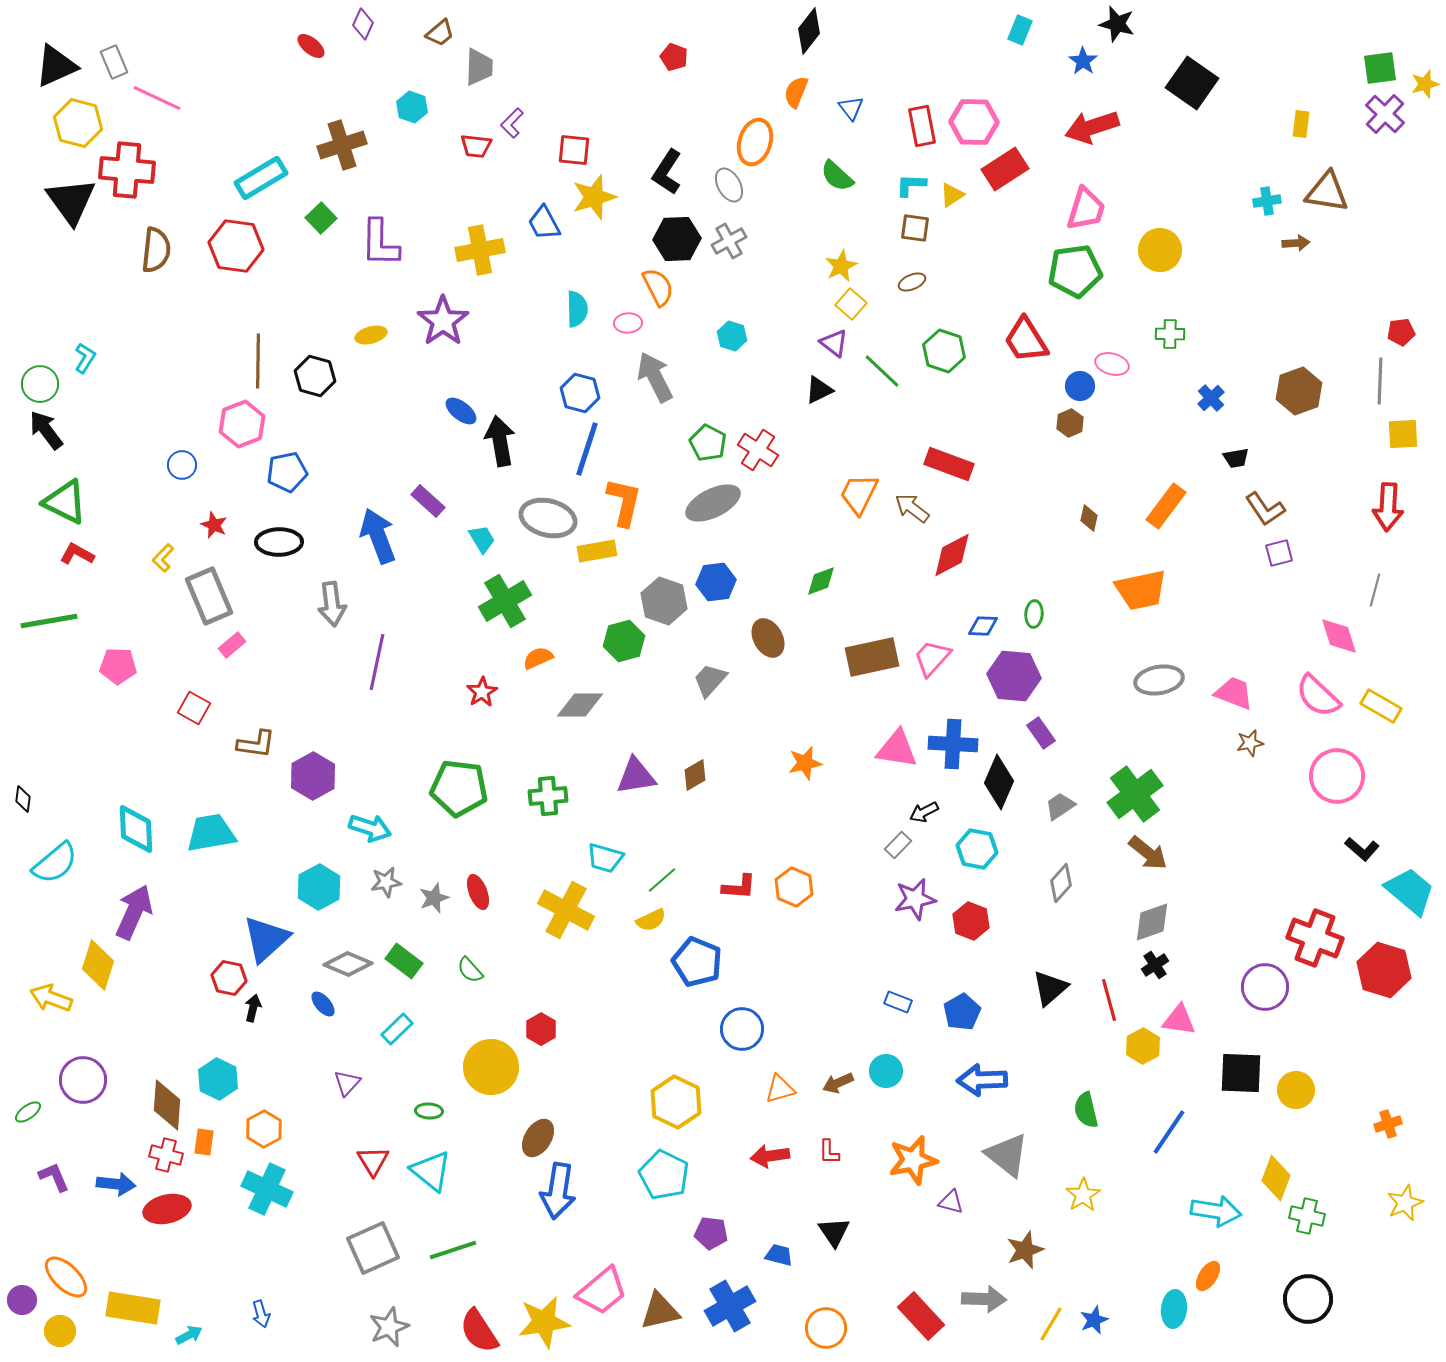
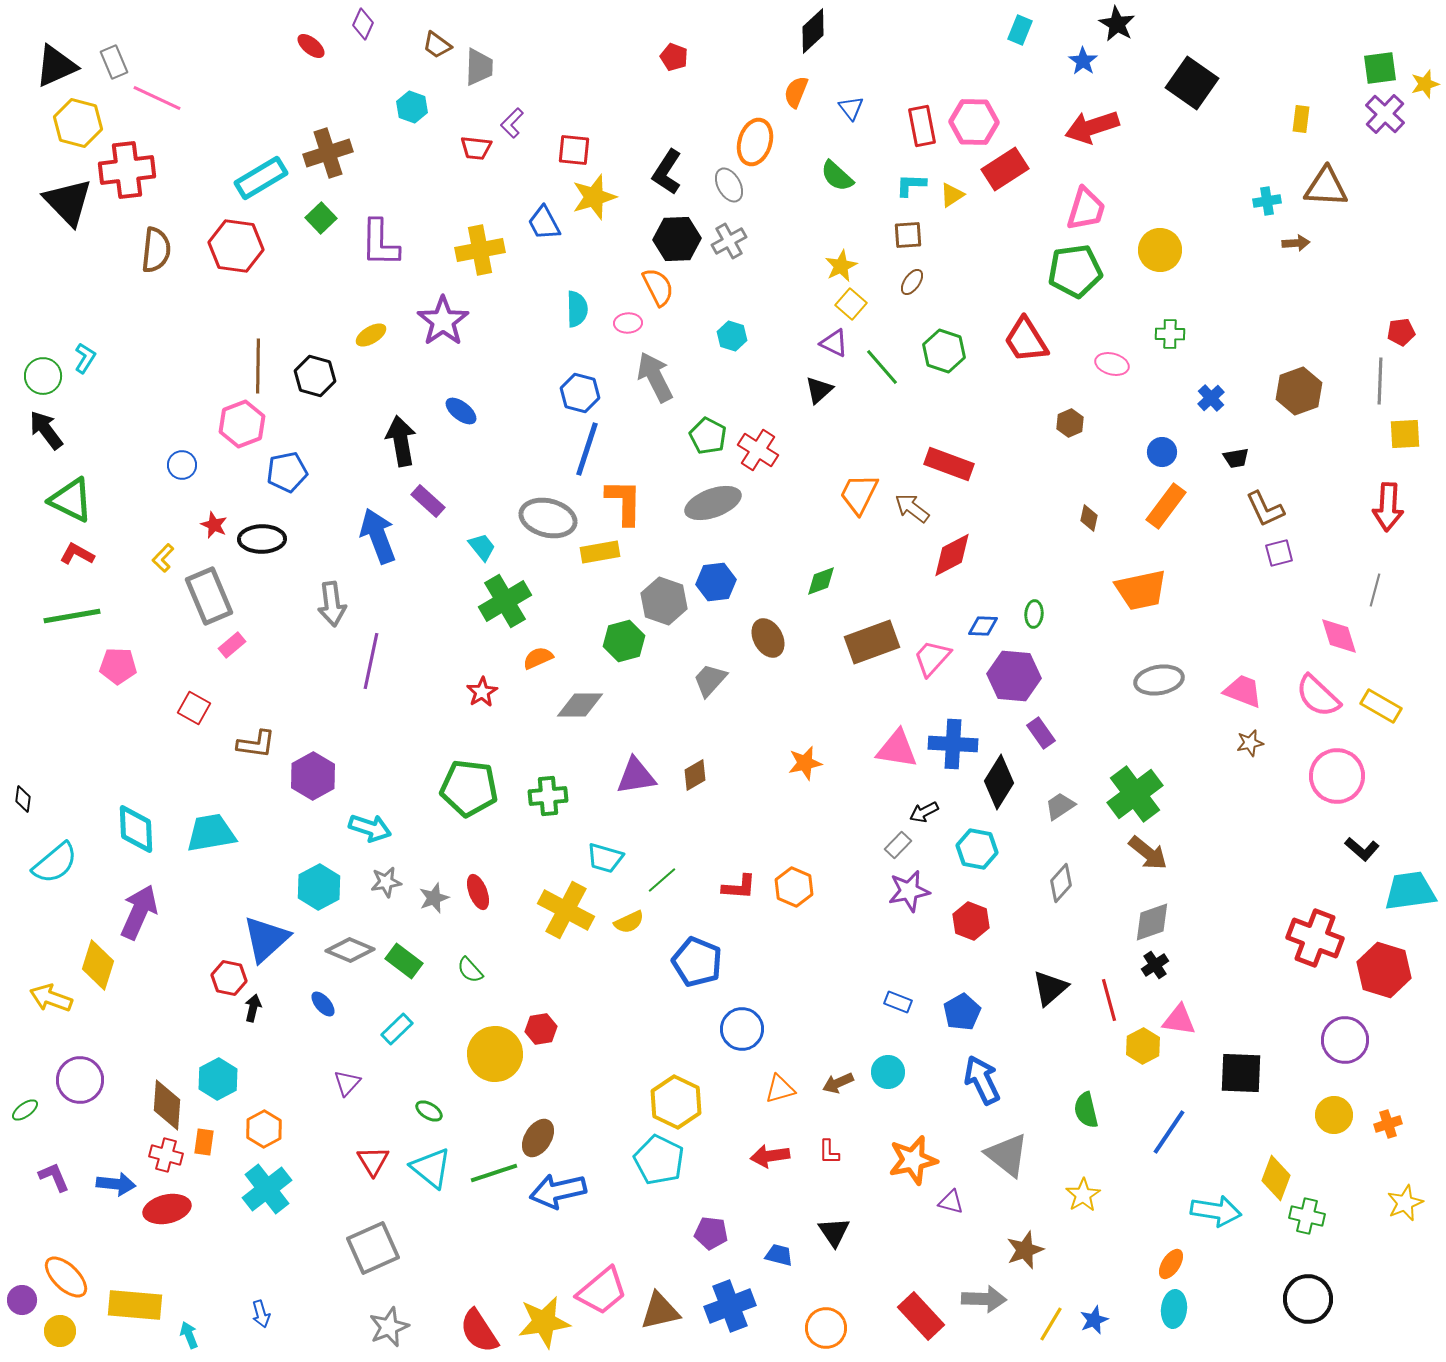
black star at (1117, 24): rotated 15 degrees clockwise
black diamond at (809, 31): moved 4 px right; rotated 9 degrees clockwise
brown trapezoid at (440, 33): moved 3 px left, 12 px down; rotated 76 degrees clockwise
yellow rectangle at (1301, 124): moved 5 px up
brown cross at (342, 145): moved 14 px left, 8 px down
red trapezoid at (476, 146): moved 2 px down
red cross at (127, 170): rotated 12 degrees counterclockwise
brown triangle at (1327, 192): moved 1 px left, 5 px up; rotated 6 degrees counterclockwise
black triangle at (71, 201): moved 3 px left, 1 px down; rotated 8 degrees counterclockwise
brown square at (915, 228): moved 7 px left, 7 px down; rotated 12 degrees counterclockwise
brown ellipse at (912, 282): rotated 32 degrees counterclockwise
yellow ellipse at (371, 335): rotated 16 degrees counterclockwise
purple triangle at (834, 343): rotated 12 degrees counterclockwise
brown line at (258, 361): moved 5 px down
green line at (882, 371): moved 4 px up; rotated 6 degrees clockwise
green circle at (40, 384): moved 3 px right, 8 px up
blue circle at (1080, 386): moved 82 px right, 66 px down
black triangle at (819, 390): rotated 16 degrees counterclockwise
yellow square at (1403, 434): moved 2 px right
black arrow at (500, 441): moved 99 px left
green pentagon at (708, 443): moved 7 px up
green triangle at (65, 502): moved 6 px right, 2 px up
orange L-shape at (624, 502): rotated 12 degrees counterclockwise
gray ellipse at (713, 503): rotated 6 degrees clockwise
brown L-shape at (1265, 509): rotated 9 degrees clockwise
cyan trapezoid at (482, 539): moved 8 px down; rotated 8 degrees counterclockwise
black ellipse at (279, 542): moved 17 px left, 3 px up
yellow rectangle at (597, 551): moved 3 px right, 1 px down
green line at (49, 621): moved 23 px right, 5 px up
brown rectangle at (872, 657): moved 15 px up; rotated 8 degrees counterclockwise
purple line at (377, 662): moved 6 px left, 1 px up
pink trapezoid at (1234, 693): moved 9 px right, 2 px up
black diamond at (999, 782): rotated 8 degrees clockwise
green pentagon at (459, 788): moved 10 px right
cyan trapezoid at (1410, 891): rotated 48 degrees counterclockwise
purple star at (915, 899): moved 6 px left, 8 px up
purple arrow at (134, 912): moved 5 px right
yellow semicircle at (651, 920): moved 22 px left, 2 px down
gray diamond at (348, 964): moved 2 px right, 14 px up
purple circle at (1265, 987): moved 80 px right, 53 px down
red hexagon at (541, 1029): rotated 20 degrees clockwise
yellow circle at (491, 1067): moved 4 px right, 13 px up
cyan circle at (886, 1071): moved 2 px right, 1 px down
cyan hexagon at (218, 1079): rotated 6 degrees clockwise
purple circle at (83, 1080): moved 3 px left
blue arrow at (982, 1080): rotated 66 degrees clockwise
yellow circle at (1296, 1090): moved 38 px right, 25 px down
green ellipse at (429, 1111): rotated 28 degrees clockwise
green ellipse at (28, 1112): moved 3 px left, 2 px up
cyan triangle at (431, 1171): moved 3 px up
cyan pentagon at (664, 1175): moved 5 px left, 15 px up
cyan cross at (267, 1189): rotated 27 degrees clockwise
blue arrow at (558, 1191): rotated 68 degrees clockwise
green line at (453, 1250): moved 41 px right, 77 px up
orange ellipse at (1208, 1276): moved 37 px left, 12 px up
blue cross at (730, 1306): rotated 9 degrees clockwise
yellow rectangle at (133, 1308): moved 2 px right, 3 px up; rotated 4 degrees counterclockwise
cyan arrow at (189, 1335): rotated 84 degrees counterclockwise
